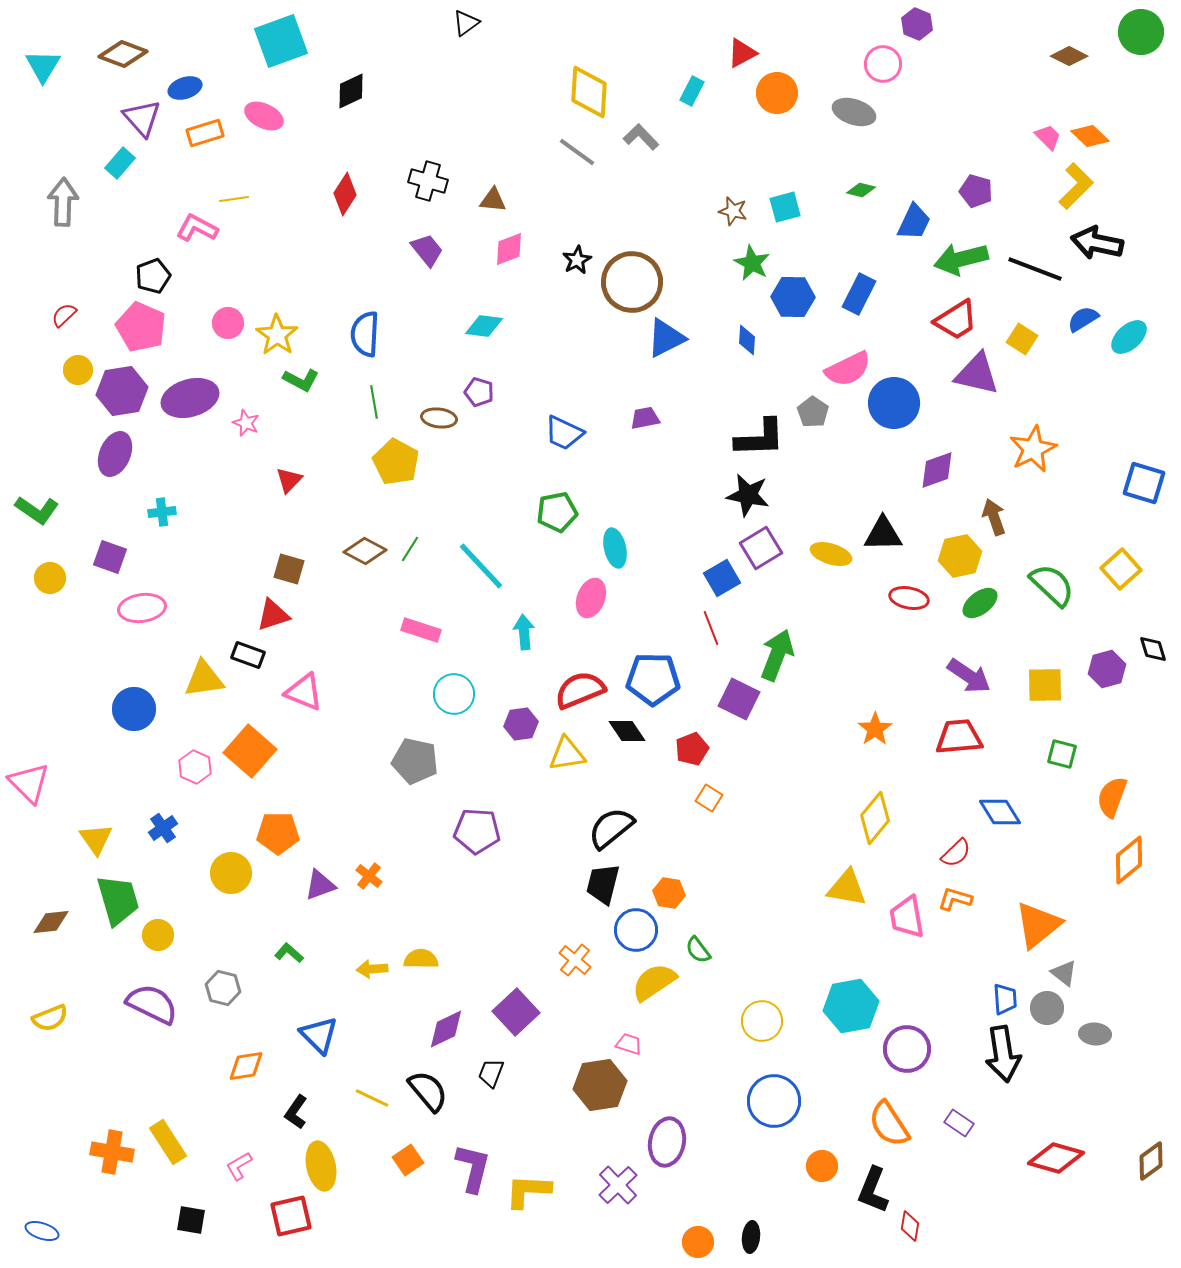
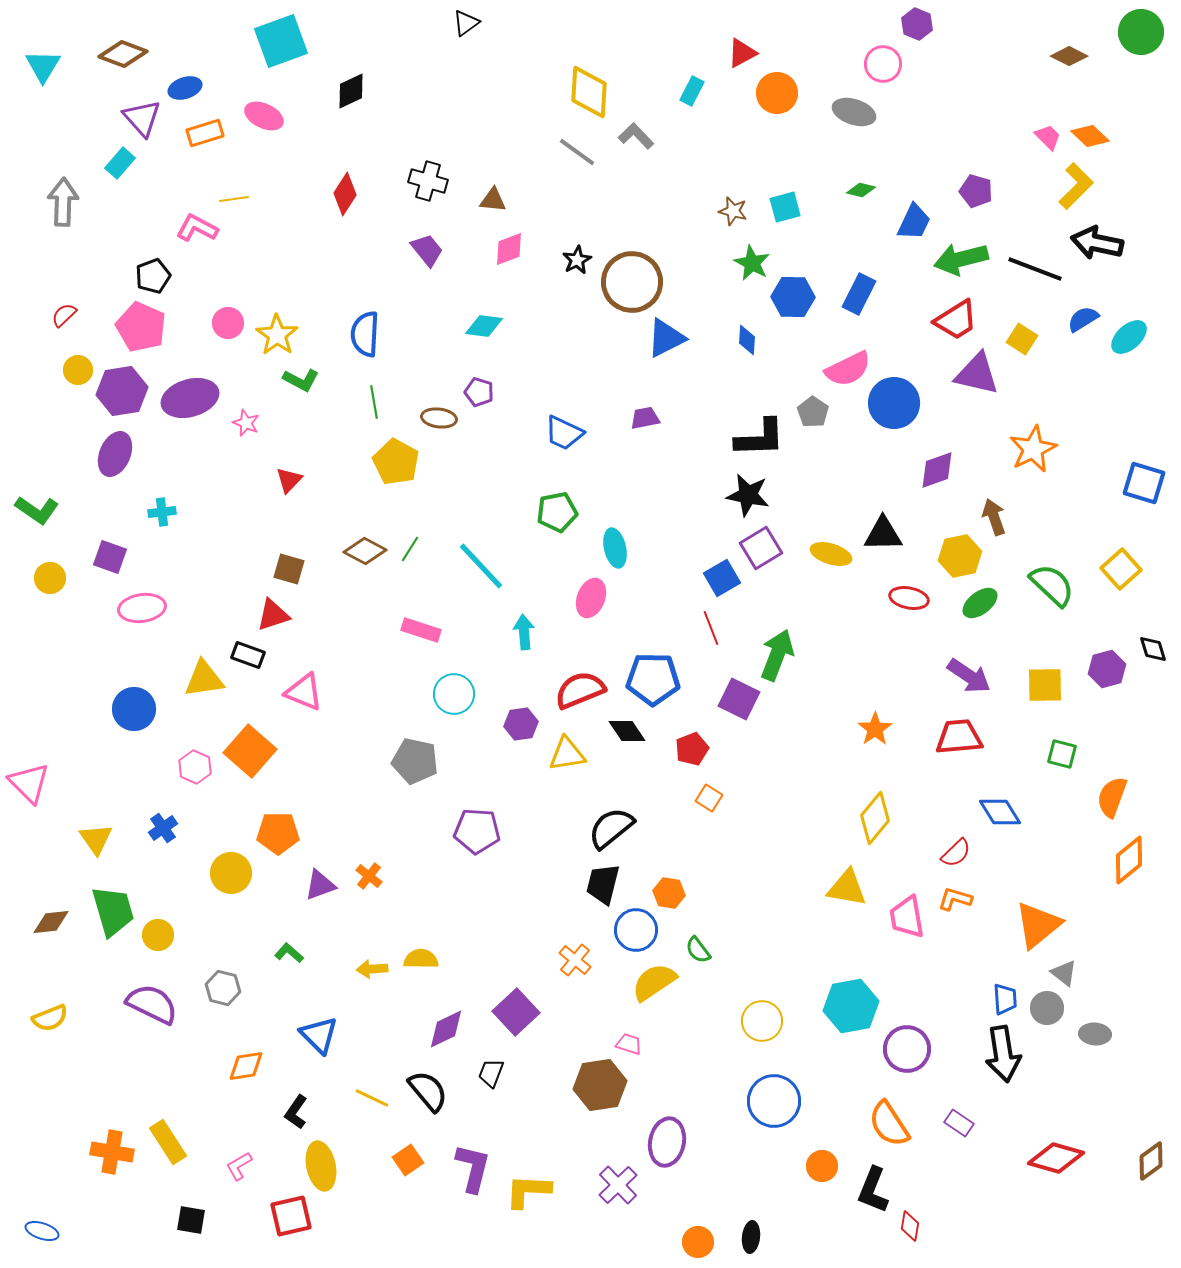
gray L-shape at (641, 137): moved 5 px left, 1 px up
green trapezoid at (118, 900): moved 5 px left, 11 px down
